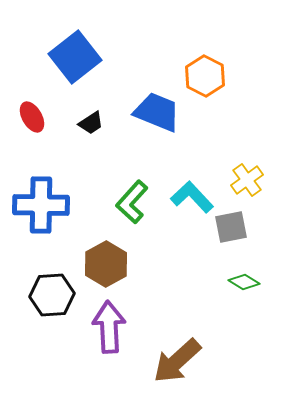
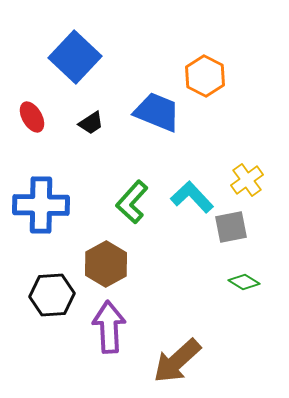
blue square: rotated 9 degrees counterclockwise
